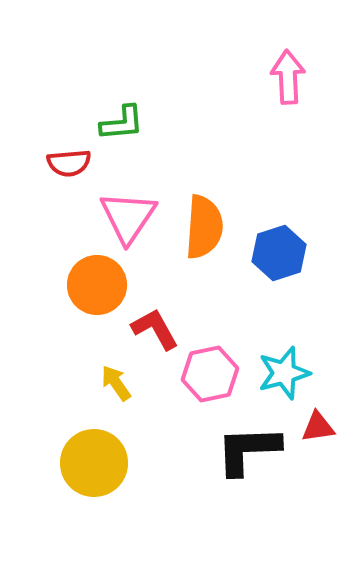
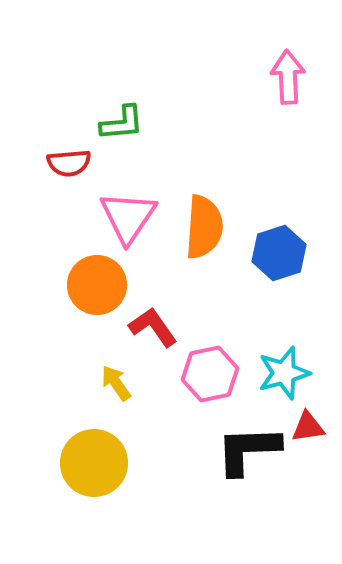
red L-shape: moved 2 px left, 2 px up; rotated 6 degrees counterclockwise
red triangle: moved 10 px left
